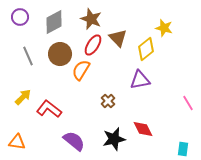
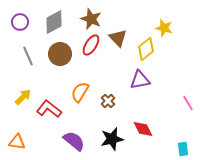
purple circle: moved 5 px down
red ellipse: moved 2 px left
orange semicircle: moved 1 px left, 22 px down
black star: moved 2 px left
cyan rectangle: rotated 16 degrees counterclockwise
